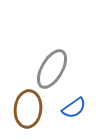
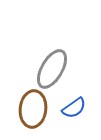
brown ellipse: moved 5 px right
